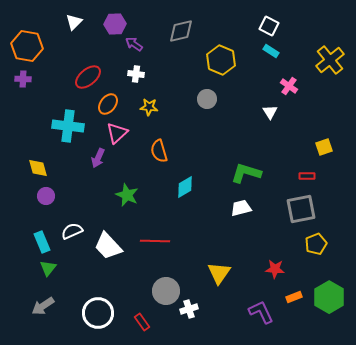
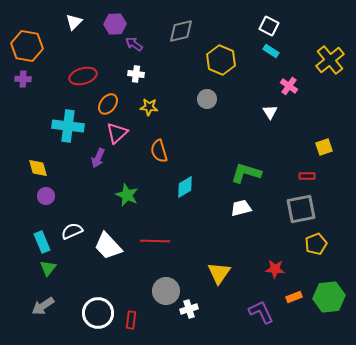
red ellipse at (88, 77): moved 5 px left, 1 px up; rotated 24 degrees clockwise
green hexagon at (329, 297): rotated 24 degrees clockwise
red rectangle at (142, 322): moved 11 px left, 2 px up; rotated 42 degrees clockwise
